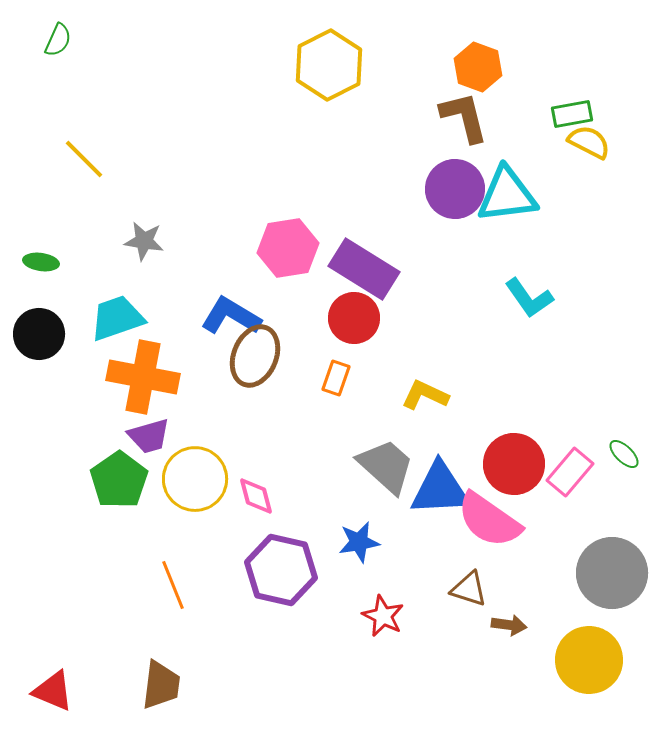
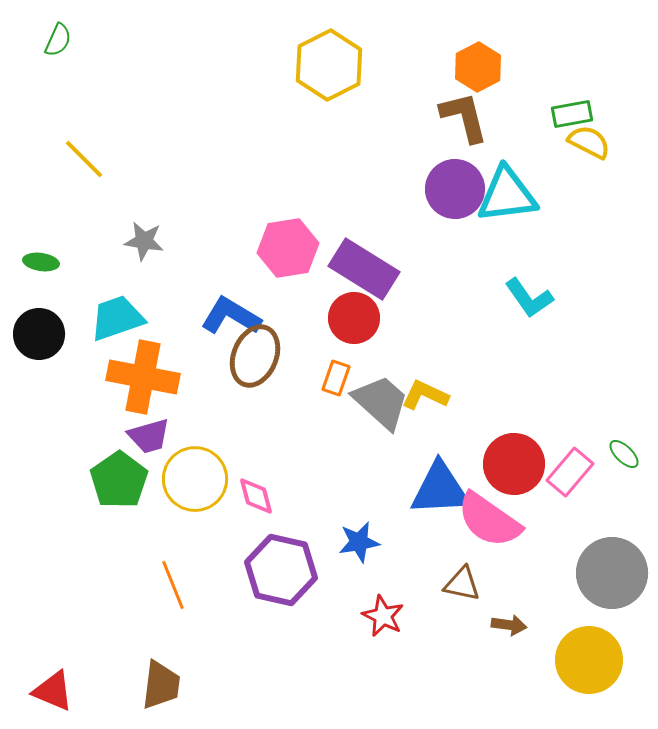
orange hexagon at (478, 67): rotated 12 degrees clockwise
gray trapezoid at (386, 466): moved 5 px left, 64 px up
brown triangle at (469, 589): moved 7 px left, 5 px up; rotated 6 degrees counterclockwise
